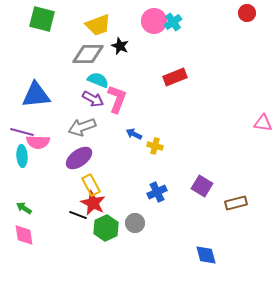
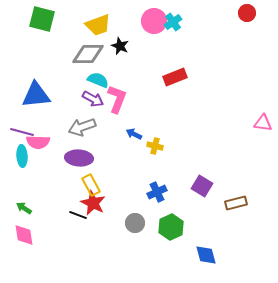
purple ellipse: rotated 40 degrees clockwise
green hexagon: moved 65 px right, 1 px up
